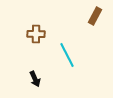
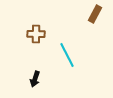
brown rectangle: moved 2 px up
black arrow: rotated 42 degrees clockwise
